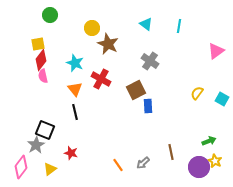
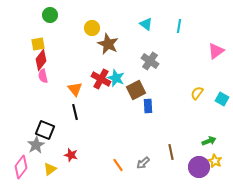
cyan star: moved 41 px right, 15 px down
red star: moved 2 px down
